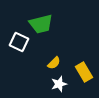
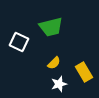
green trapezoid: moved 10 px right, 3 px down
